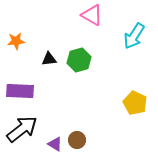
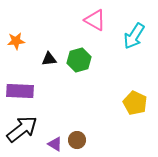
pink triangle: moved 3 px right, 5 px down
